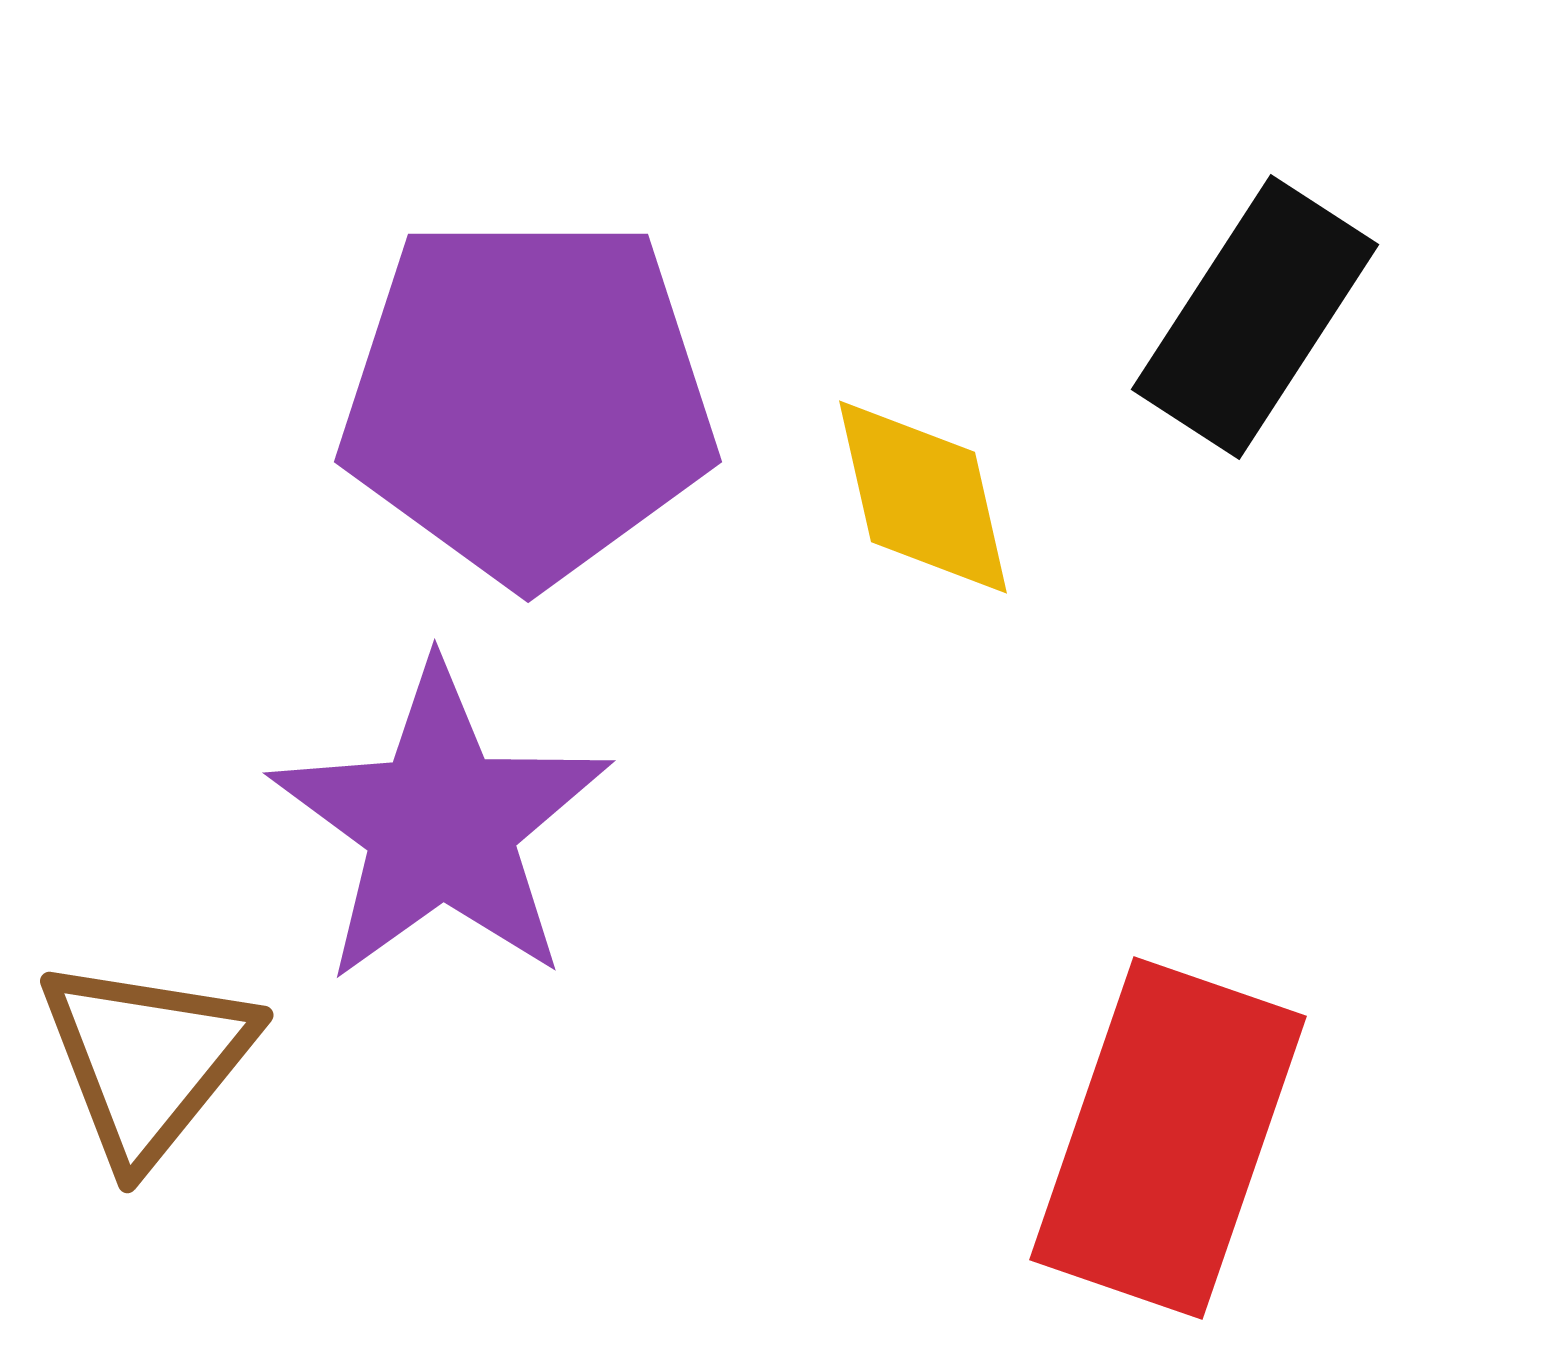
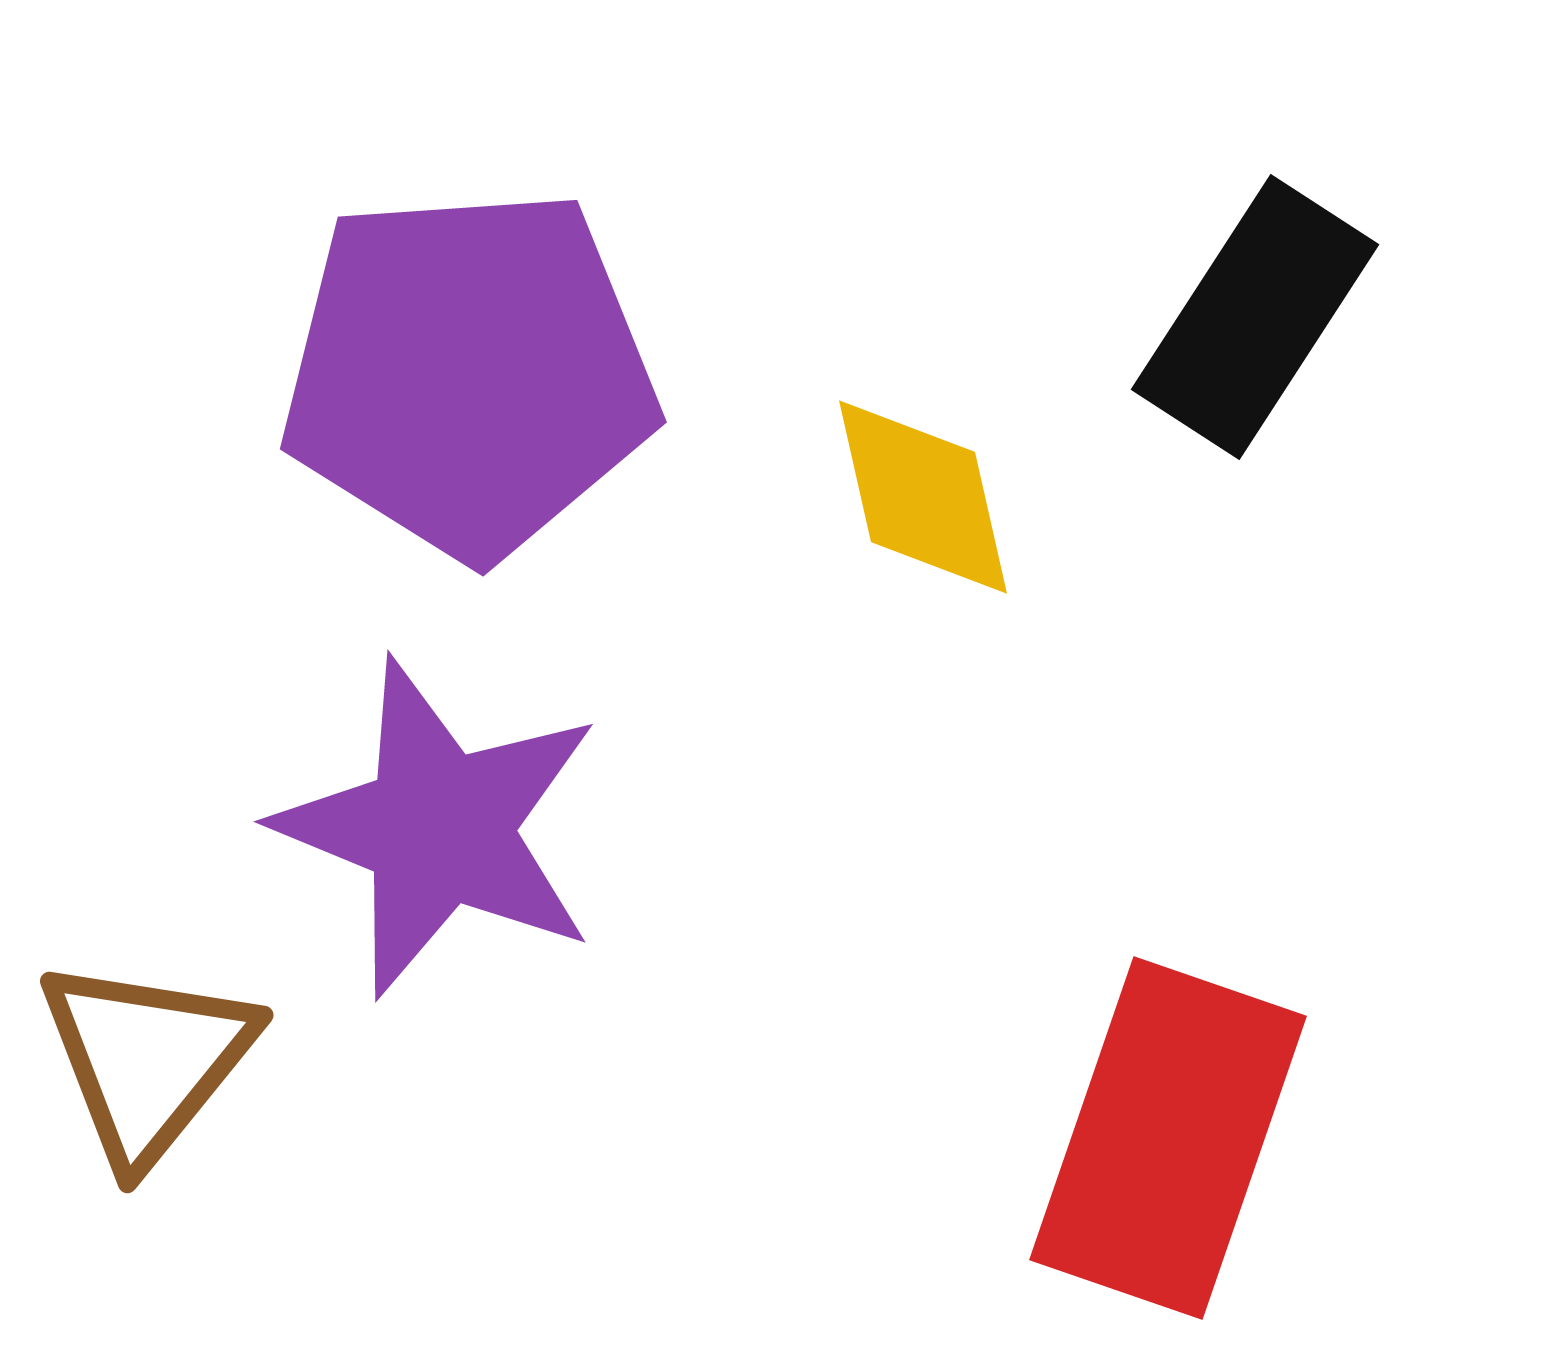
purple pentagon: moved 59 px left, 26 px up; rotated 4 degrees counterclockwise
purple star: moved 2 px left, 4 px down; rotated 14 degrees counterclockwise
